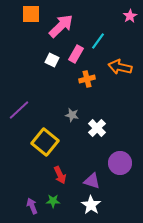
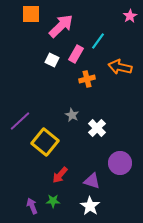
purple line: moved 1 px right, 11 px down
gray star: rotated 16 degrees clockwise
red arrow: rotated 66 degrees clockwise
white star: moved 1 px left, 1 px down
